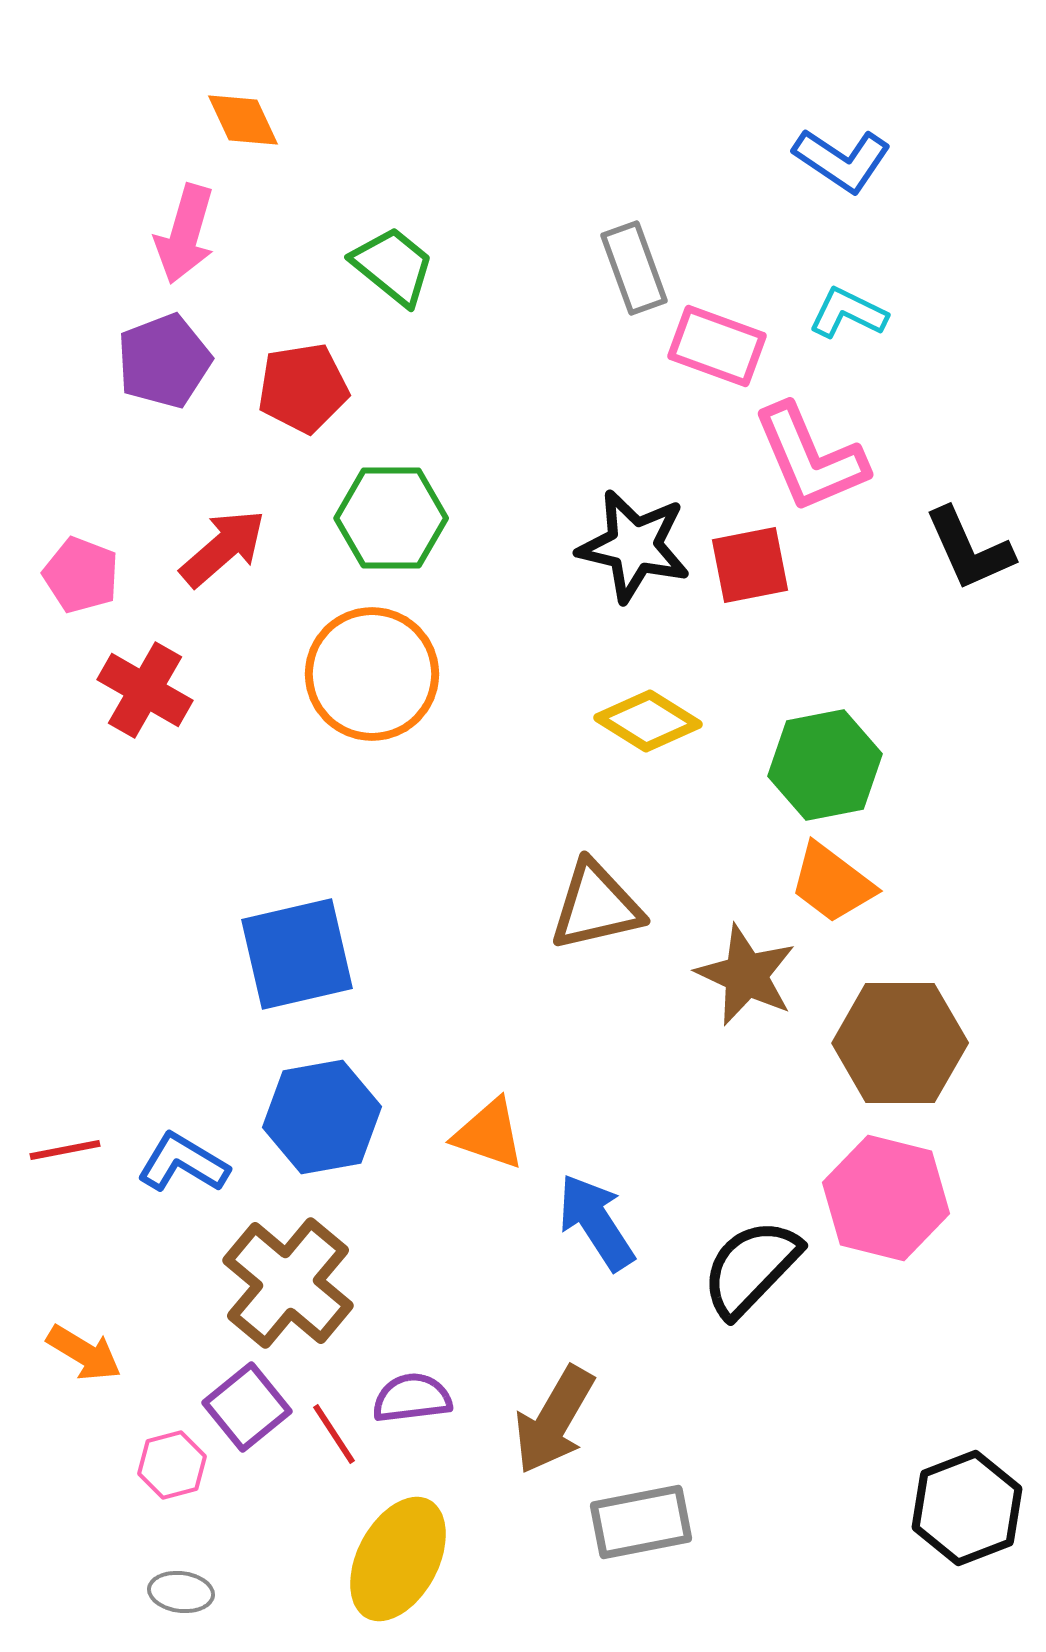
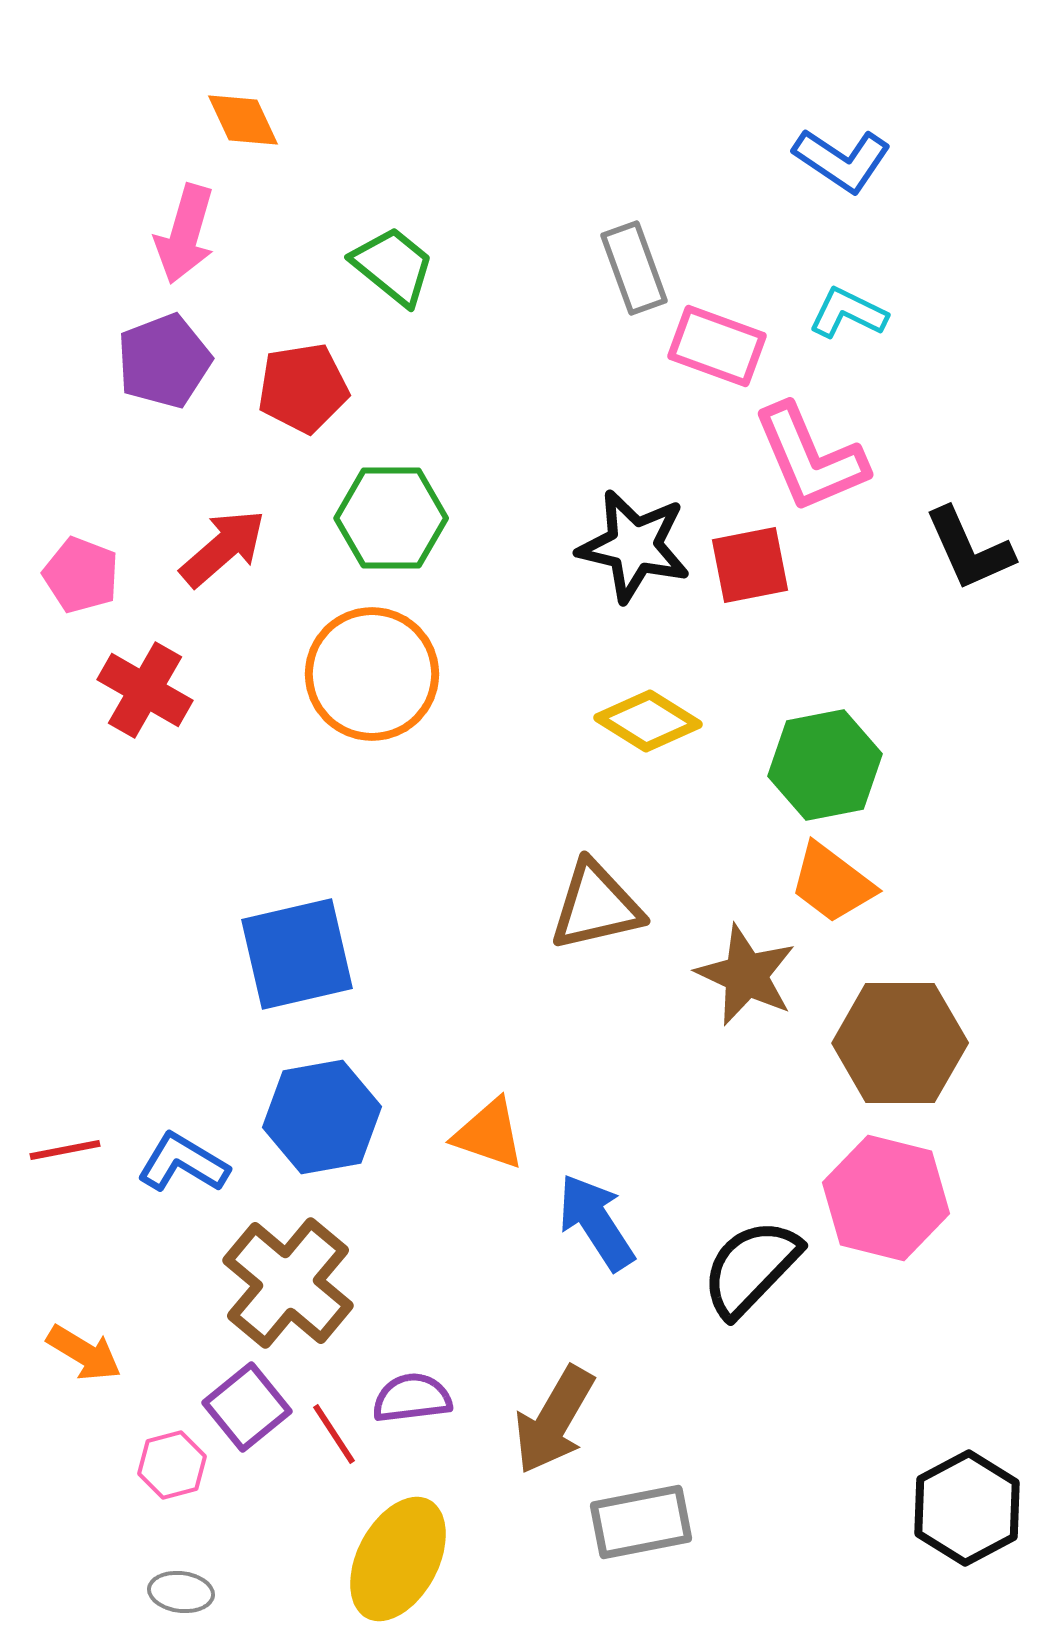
black hexagon at (967, 1508): rotated 7 degrees counterclockwise
